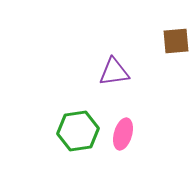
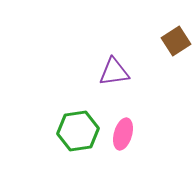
brown square: rotated 28 degrees counterclockwise
